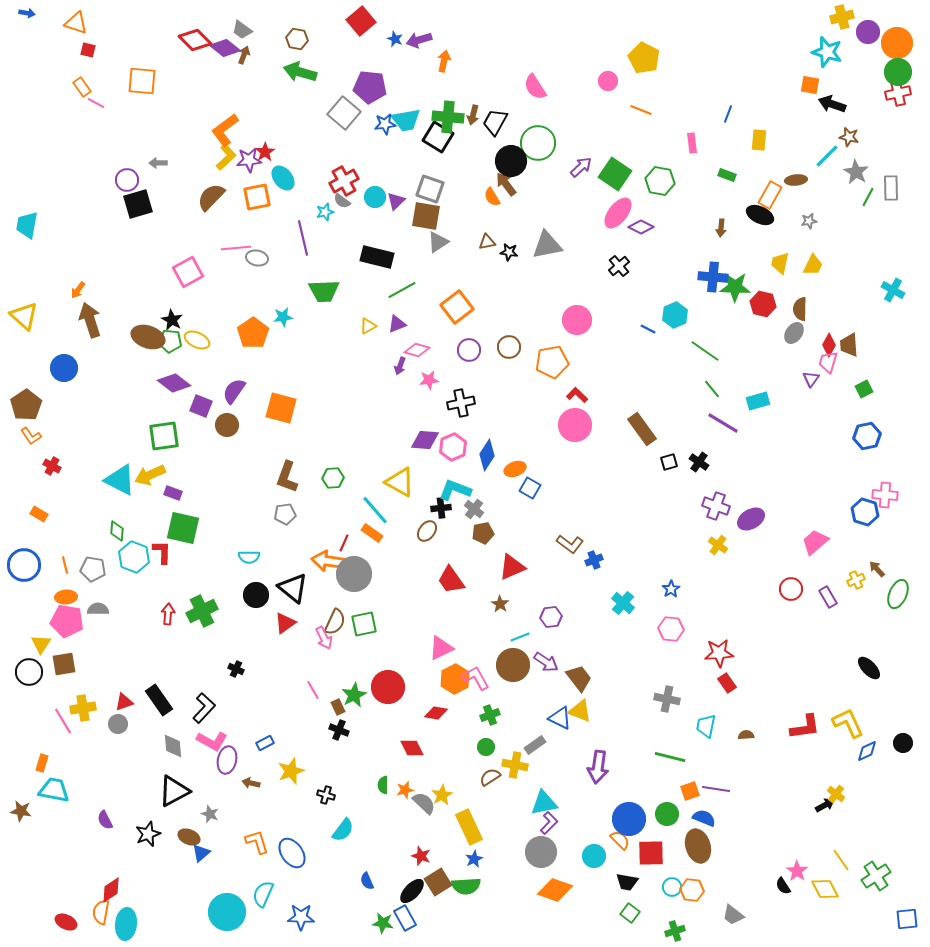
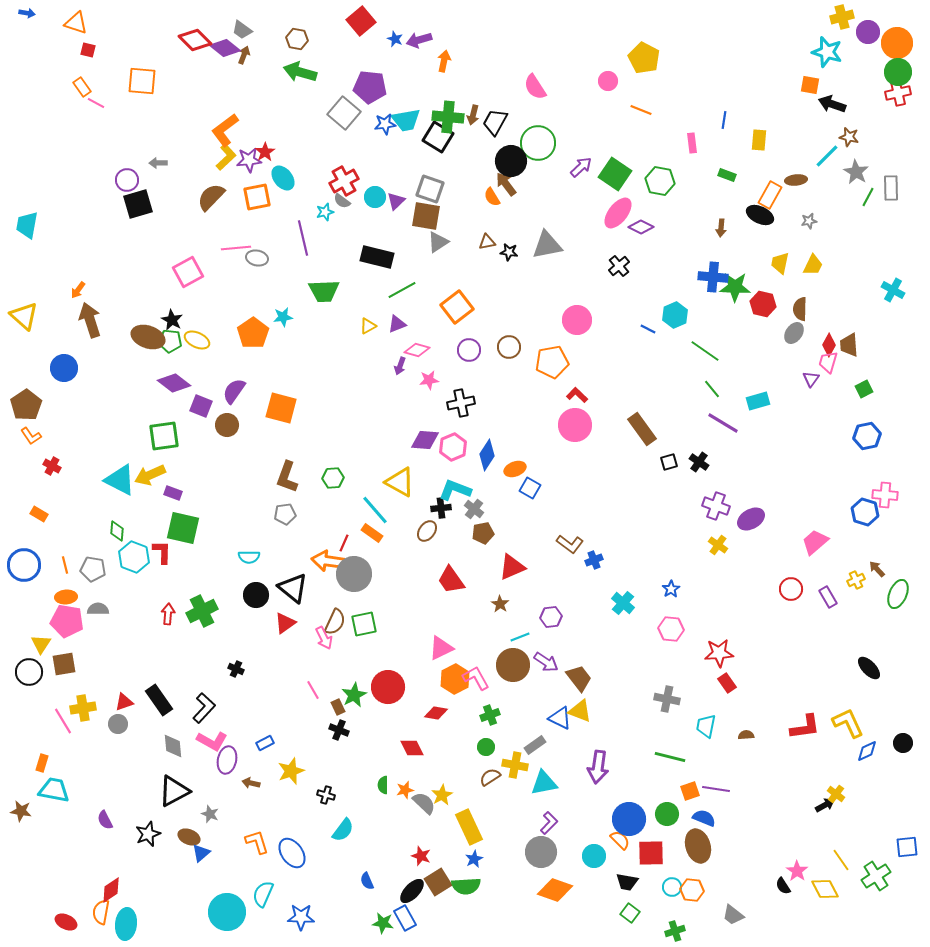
blue line at (728, 114): moved 4 px left, 6 px down; rotated 12 degrees counterclockwise
cyan triangle at (544, 803): moved 20 px up
blue square at (907, 919): moved 72 px up
